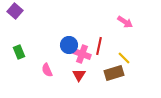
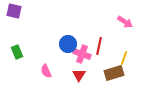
purple square: moved 1 px left; rotated 28 degrees counterclockwise
blue circle: moved 1 px left, 1 px up
green rectangle: moved 2 px left
yellow line: rotated 64 degrees clockwise
pink semicircle: moved 1 px left, 1 px down
